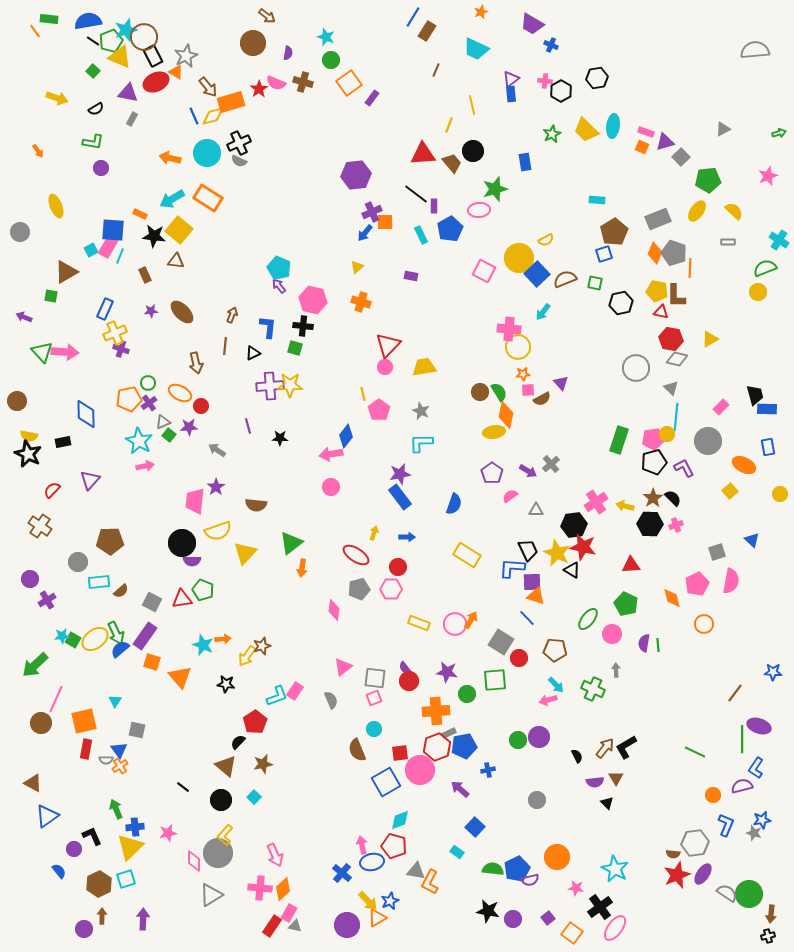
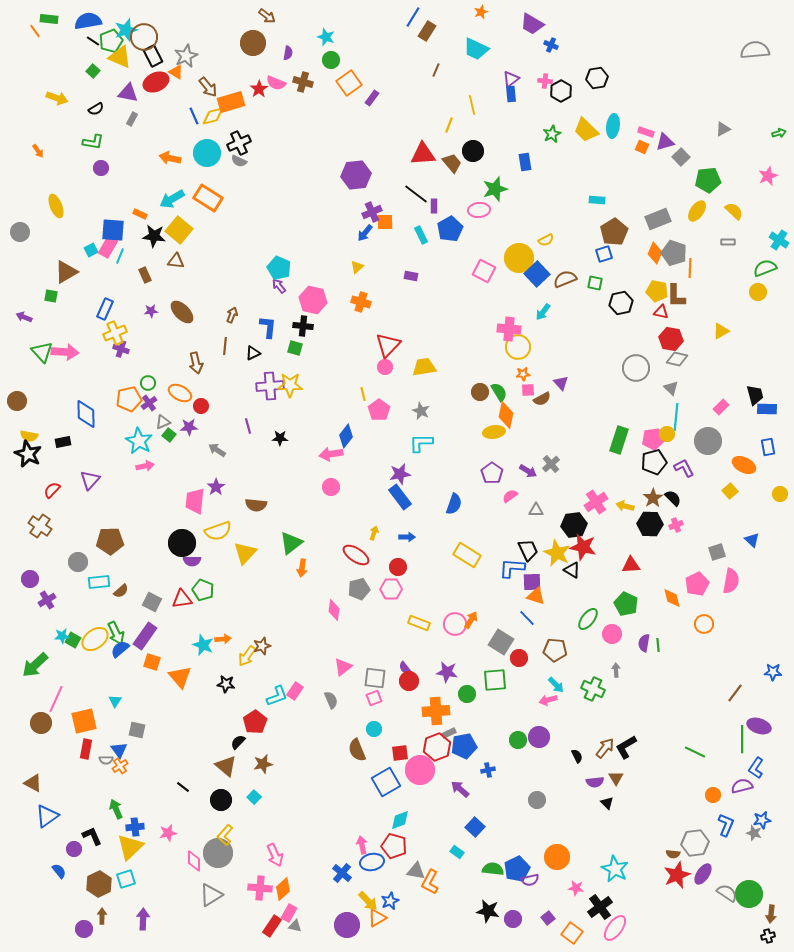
yellow triangle at (710, 339): moved 11 px right, 8 px up
